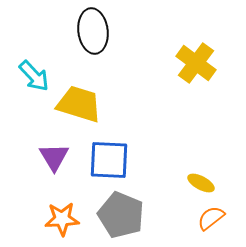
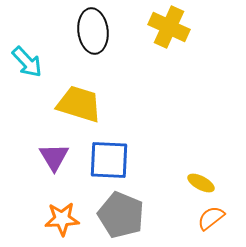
yellow cross: moved 27 px left, 36 px up; rotated 12 degrees counterclockwise
cyan arrow: moved 7 px left, 14 px up
